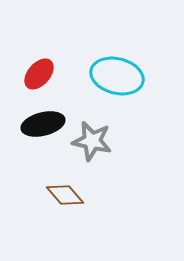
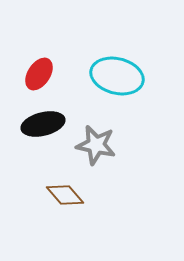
red ellipse: rotated 8 degrees counterclockwise
gray star: moved 4 px right, 4 px down
